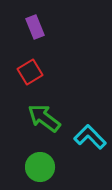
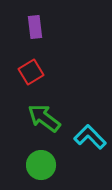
purple rectangle: rotated 15 degrees clockwise
red square: moved 1 px right
green circle: moved 1 px right, 2 px up
